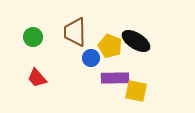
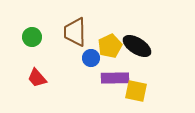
green circle: moved 1 px left
black ellipse: moved 1 px right, 5 px down
yellow pentagon: rotated 25 degrees clockwise
